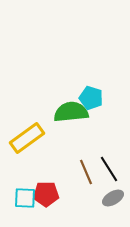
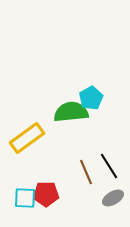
cyan pentagon: rotated 25 degrees clockwise
black line: moved 3 px up
